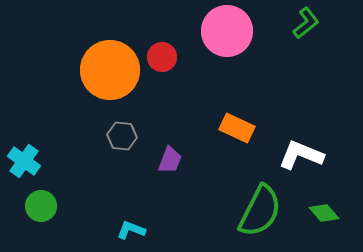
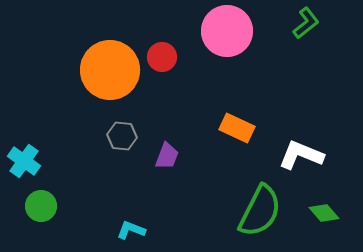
purple trapezoid: moved 3 px left, 4 px up
